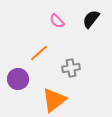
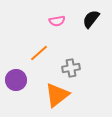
pink semicircle: rotated 56 degrees counterclockwise
purple circle: moved 2 px left, 1 px down
orange triangle: moved 3 px right, 5 px up
